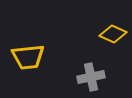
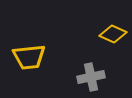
yellow trapezoid: moved 1 px right
